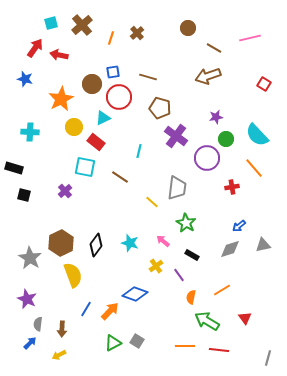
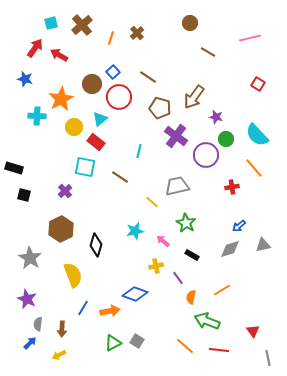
brown circle at (188, 28): moved 2 px right, 5 px up
brown line at (214, 48): moved 6 px left, 4 px down
red arrow at (59, 55): rotated 18 degrees clockwise
blue square at (113, 72): rotated 32 degrees counterclockwise
brown arrow at (208, 76): moved 14 px left, 21 px down; rotated 35 degrees counterclockwise
brown line at (148, 77): rotated 18 degrees clockwise
red square at (264, 84): moved 6 px left
purple star at (216, 117): rotated 24 degrees clockwise
cyan triangle at (103, 118): moved 3 px left, 1 px down; rotated 14 degrees counterclockwise
cyan cross at (30, 132): moved 7 px right, 16 px up
purple circle at (207, 158): moved 1 px left, 3 px up
gray trapezoid at (177, 188): moved 2 px up; rotated 110 degrees counterclockwise
brown hexagon at (61, 243): moved 14 px up
cyan star at (130, 243): moved 5 px right, 12 px up; rotated 30 degrees counterclockwise
black diamond at (96, 245): rotated 20 degrees counterclockwise
yellow cross at (156, 266): rotated 24 degrees clockwise
purple line at (179, 275): moved 1 px left, 3 px down
blue line at (86, 309): moved 3 px left, 1 px up
orange arrow at (110, 311): rotated 36 degrees clockwise
red triangle at (245, 318): moved 8 px right, 13 px down
green arrow at (207, 321): rotated 10 degrees counterclockwise
orange line at (185, 346): rotated 42 degrees clockwise
gray line at (268, 358): rotated 28 degrees counterclockwise
